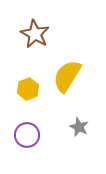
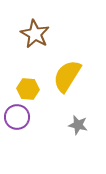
yellow hexagon: rotated 25 degrees clockwise
gray star: moved 1 px left, 2 px up; rotated 12 degrees counterclockwise
purple circle: moved 10 px left, 18 px up
